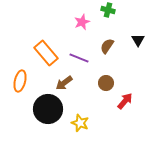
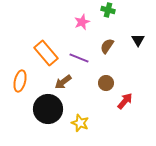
brown arrow: moved 1 px left, 1 px up
